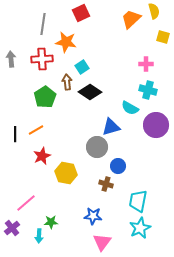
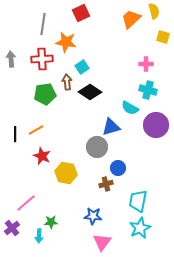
green pentagon: moved 3 px up; rotated 25 degrees clockwise
red star: rotated 24 degrees counterclockwise
blue circle: moved 2 px down
brown cross: rotated 32 degrees counterclockwise
